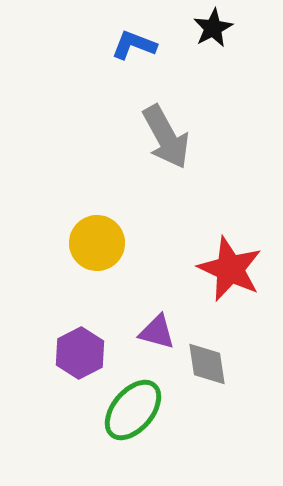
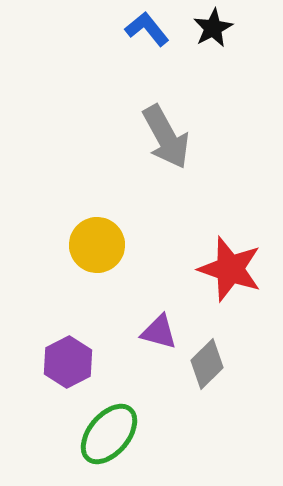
blue L-shape: moved 13 px right, 16 px up; rotated 30 degrees clockwise
yellow circle: moved 2 px down
red star: rotated 6 degrees counterclockwise
purple triangle: moved 2 px right
purple hexagon: moved 12 px left, 9 px down
gray diamond: rotated 54 degrees clockwise
green ellipse: moved 24 px left, 24 px down
